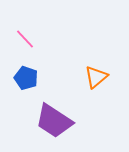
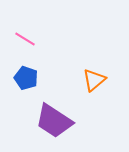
pink line: rotated 15 degrees counterclockwise
orange triangle: moved 2 px left, 3 px down
